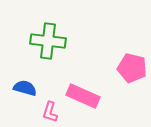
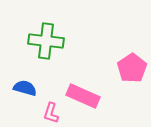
green cross: moved 2 px left
pink pentagon: rotated 24 degrees clockwise
pink L-shape: moved 1 px right, 1 px down
